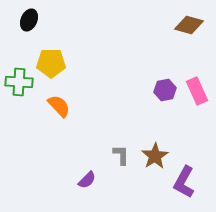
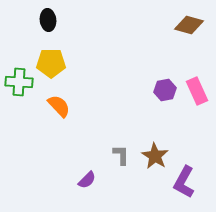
black ellipse: moved 19 px right; rotated 30 degrees counterclockwise
brown star: rotated 8 degrees counterclockwise
